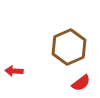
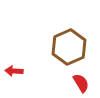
red semicircle: rotated 84 degrees counterclockwise
